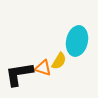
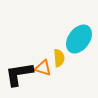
cyan ellipse: moved 2 px right, 2 px up; rotated 24 degrees clockwise
yellow semicircle: moved 3 px up; rotated 36 degrees counterclockwise
